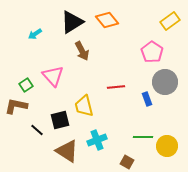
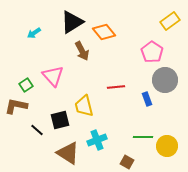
orange diamond: moved 3 px left, 12 px down
cyan arrow: moved 1 px left, 1 px up
gray circle: moved 2 px up
brown triangle: moved 1 px right, 2 px down
